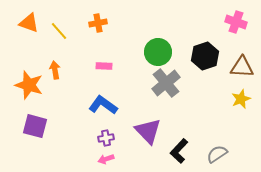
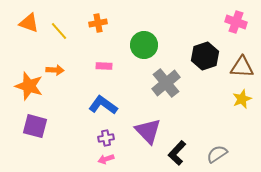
green circle: moved 14 px left, 7 px up
orange arrow: rotated 102 degrees clockwise
orange star: moved 1 px down
yellow star: moved 1 px right
black L-shape: moved 2 px left, 2 px down
